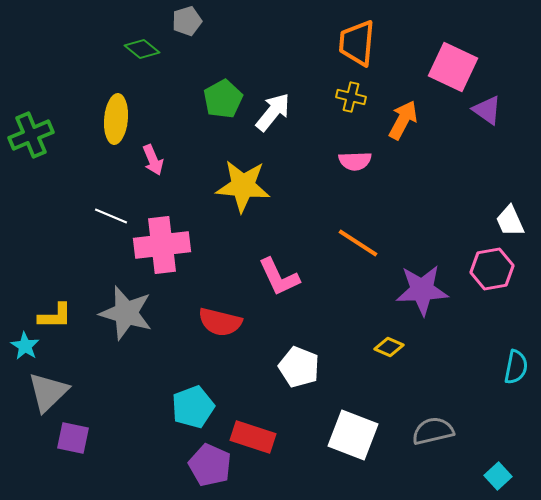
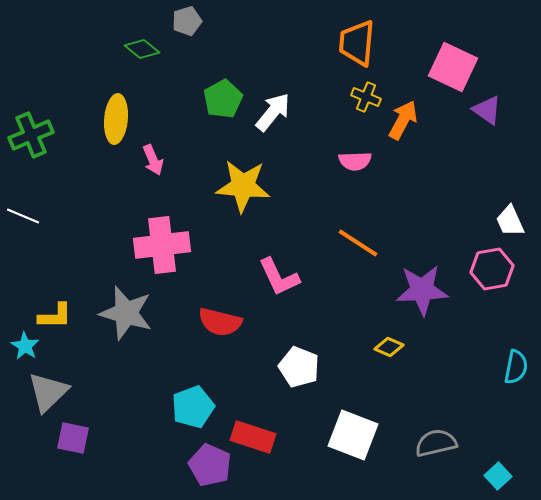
yellow cross: moved 15 px right; rotated 8 degrees clockwise
white line: moved 88 px left
gray semicircle: moved 3 px right, 12 px down
